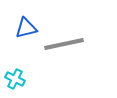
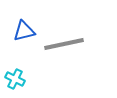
blue triangle: moved 2 px left, 3 px down
